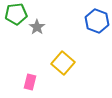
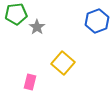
blue hexagon: rotated 20 degrees clockwise
